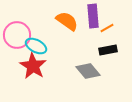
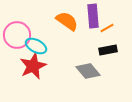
red star: rotated 16 degrees clockwise
